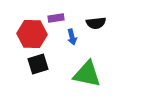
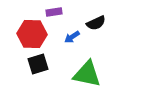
purple rectangle: moved 2 px left, 6 px up
black semicircle: rotated 18 degrees counterclockwise
blue arrow: rotated 70 degrees clockwise
